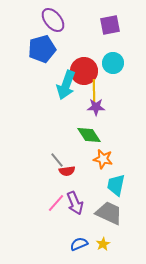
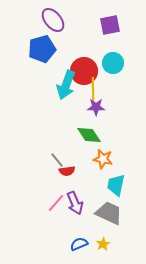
yellow line: moved 1 px left, 2 px up
